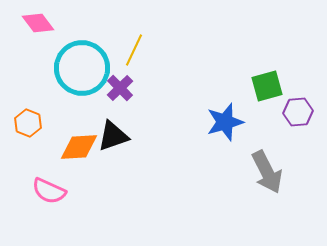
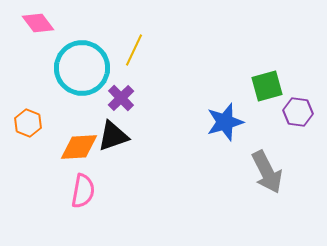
purple cross: moved 1 px right, 10 px down
purple hexagon: rotated 12 degrees clockwise
pink semicircle: moved 34 px right; rotated 104 degrees counterclockwise
